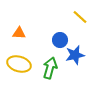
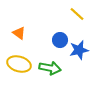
yellow line: moved 3 px left, 3 px up
orange triangle: rotated 32 degrees clockwise
blue star: moved 4 px right, 5 px up
green arrow: rotated 85 degrees clockwise
